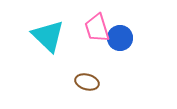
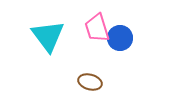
cyan triangle: rotated 9 degrees clockwise
brown ellipse: moved 3 px right
